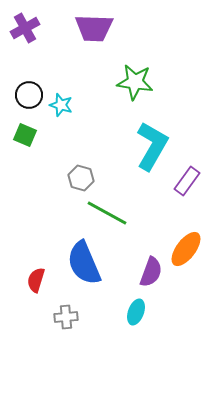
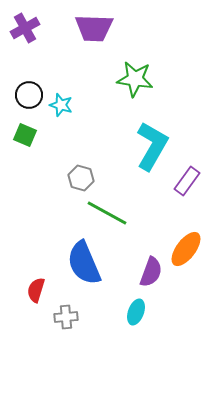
green star: moved 3 px up
red semicircle: moved 10 px down
